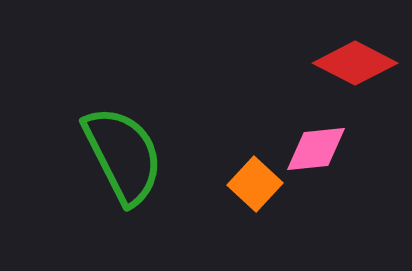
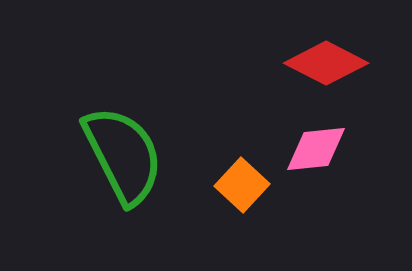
red diamond: moved 29 px left
orange square: moved 13 px left, 1 px down
